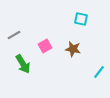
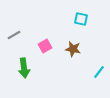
green arrow: moved 1 px right, 4 px down; rotated 24 degrees clockwise
